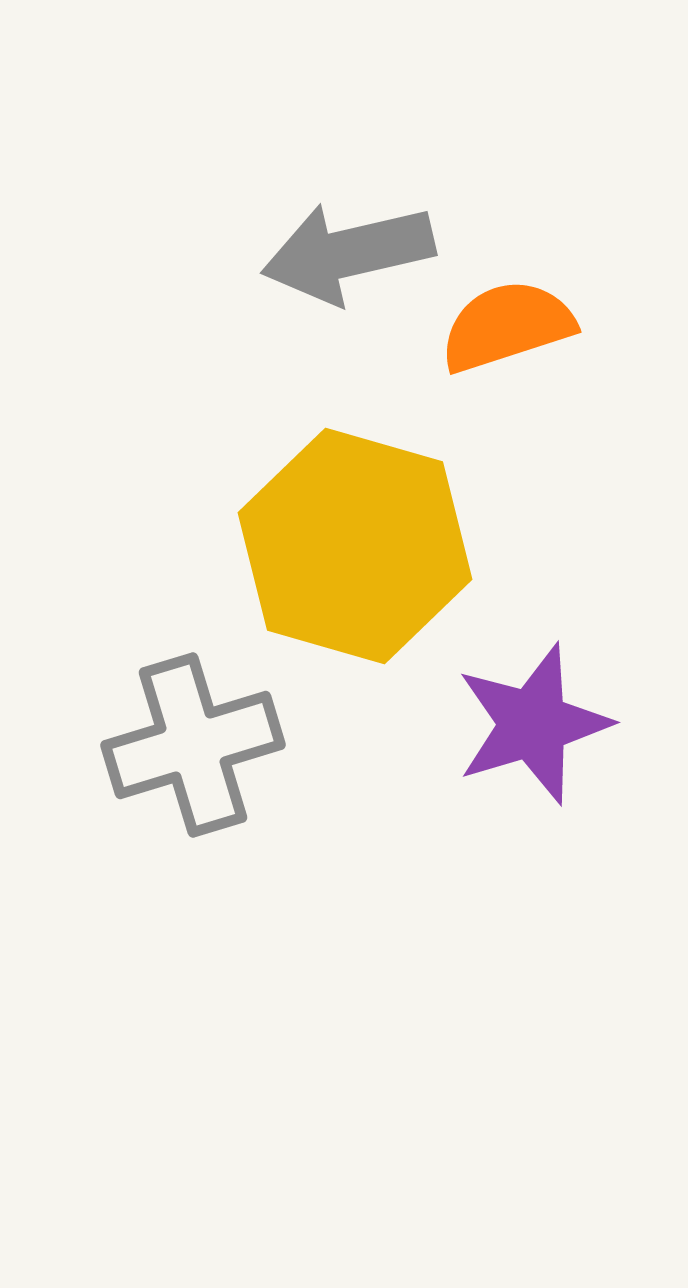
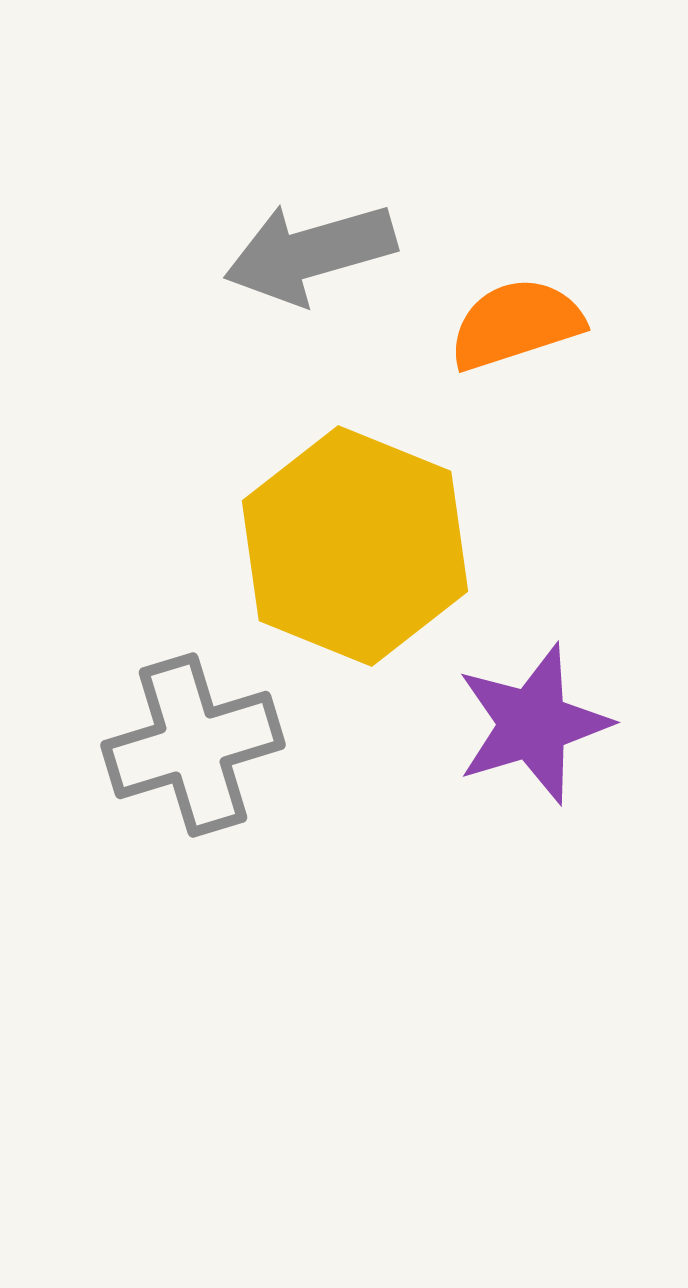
gray arrow: moved 38 px left; rotated 3 degrees counterclockwise
orange semicircle: moved 9 px right, 2 px up
yellow hexagon: rotated 6 degrees clockwise
